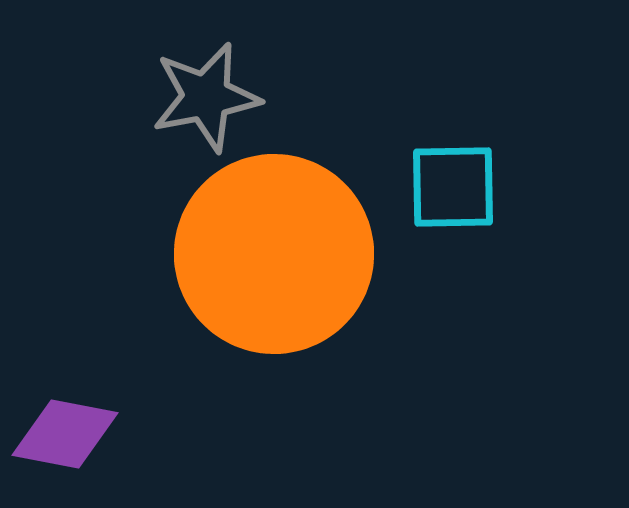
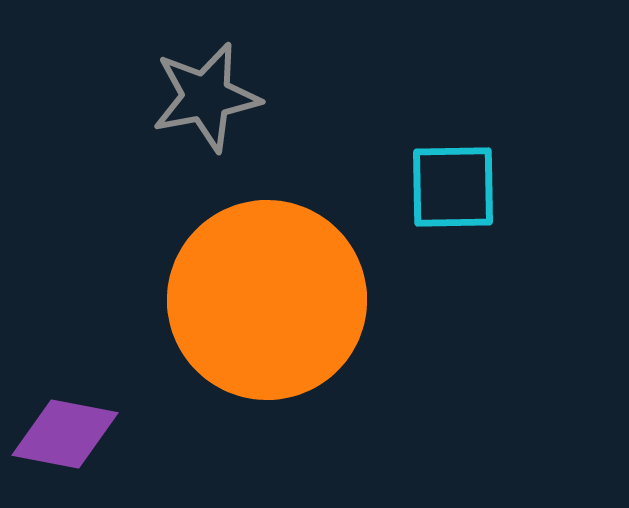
orange circle: moved 7 px left, 46 px down
